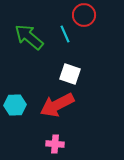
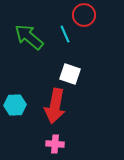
red arrow: moved 2 px left, 1 px down; rotated 52 degrees counterclockwise
